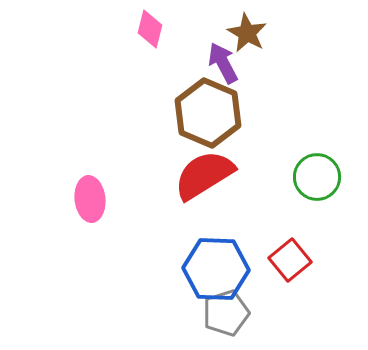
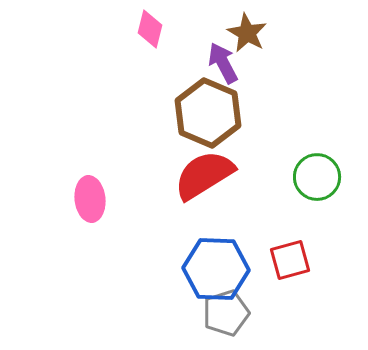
red square: rotated 24 degrees clockwise
